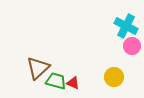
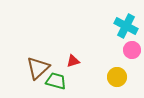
pink circle: moved 4 px down
yellow circle: moved 3 px right
red triangle: moved 22 px up; rotated 40 degrees counterclockwise
